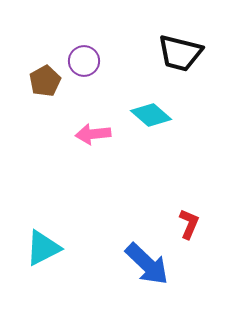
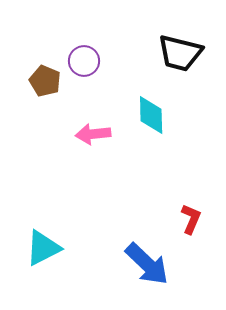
brown pentagon: rotated 20 degrees counterclockwise
cyan diamond: rotated 48 degrees clockwise
red L-shape: moved 2 px right, 5 px up
